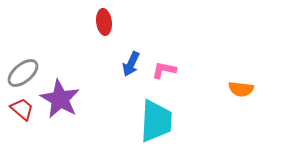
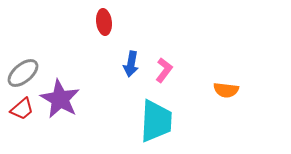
blue arrow: rotated 15 degrees counterclockwise
pink L-shape: rotated 115 degrees clockwise
orange semicircle: moved 15 px left, 1 px down
red trapezoid: rotated 100 degrees clockwise
